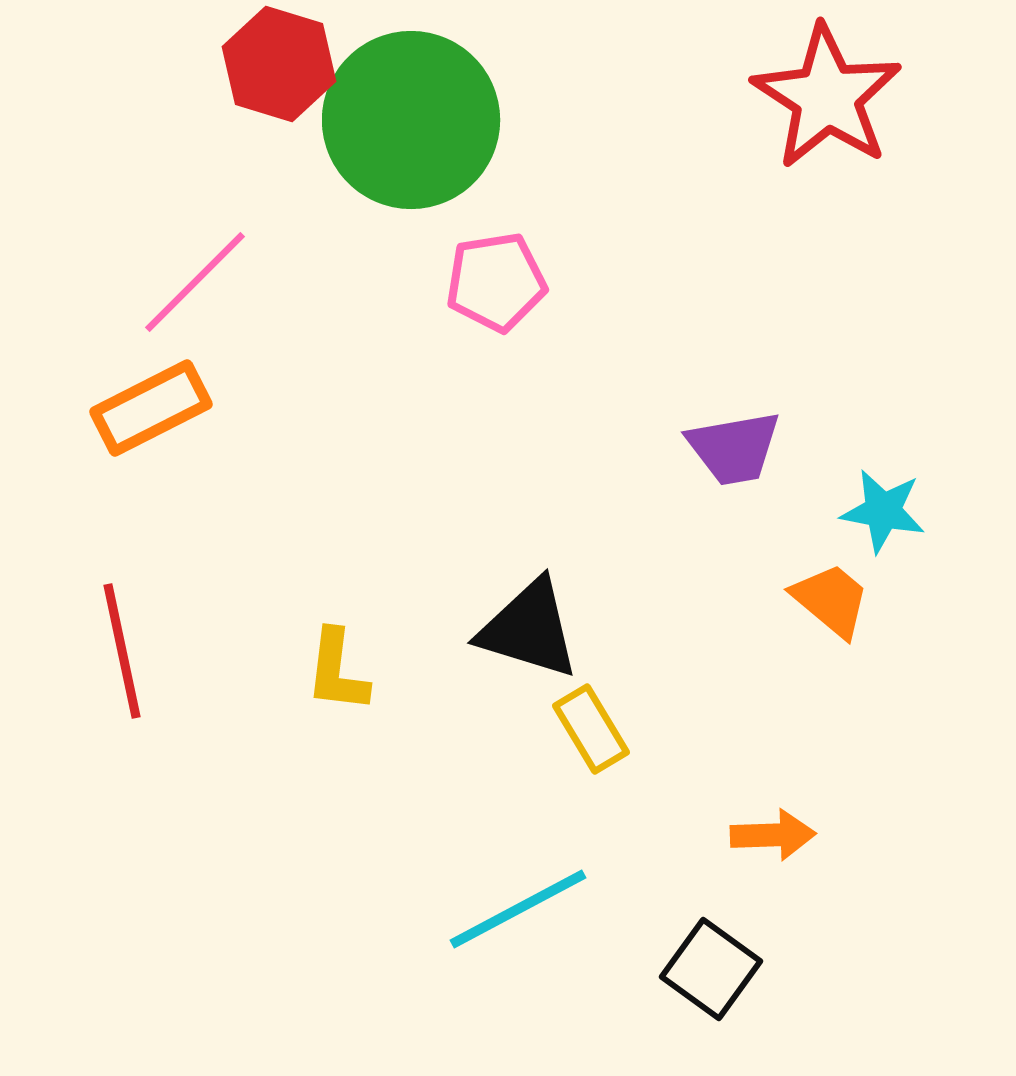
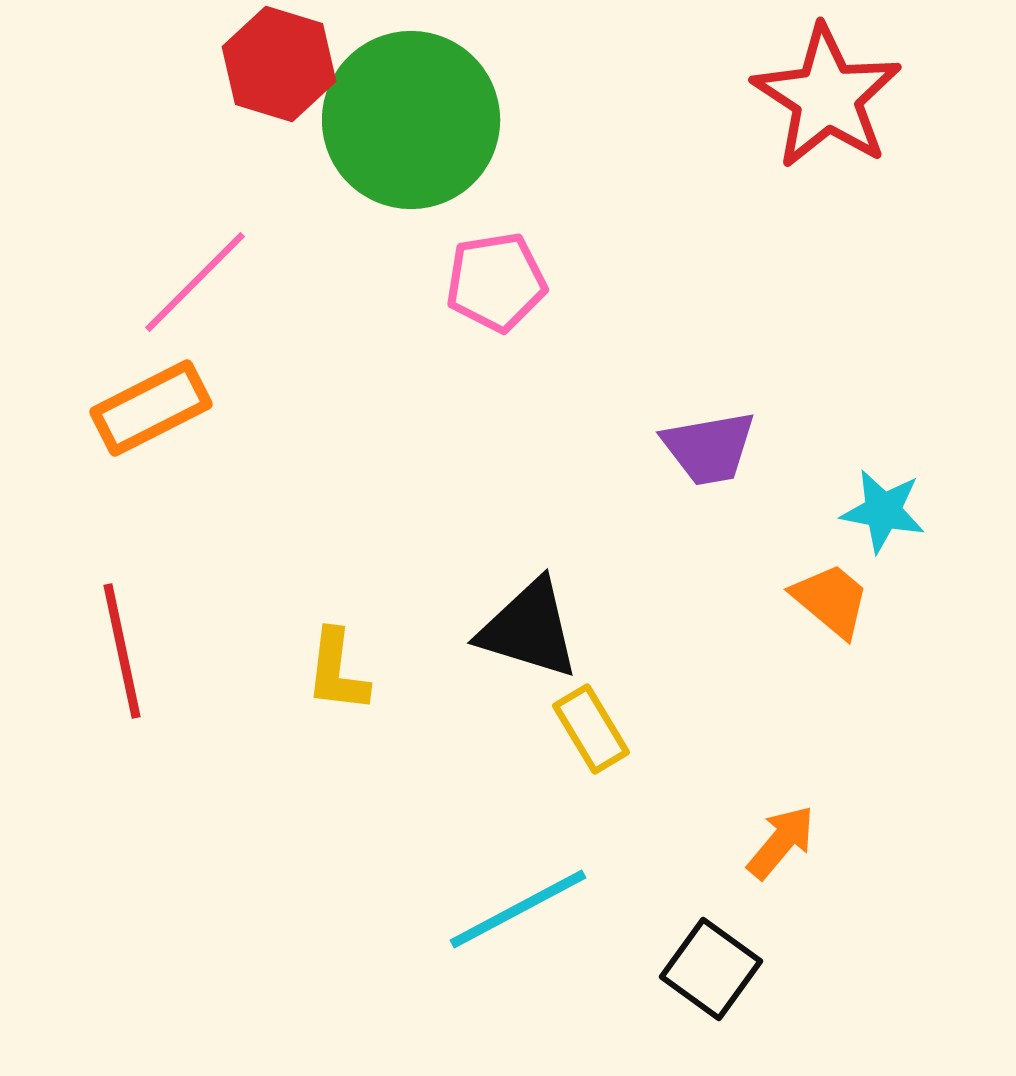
purple trapezoid: moved 25 px left
orange arrow: moved 8 px right, 7 px down; rotated 48 degrees counterclockwise
